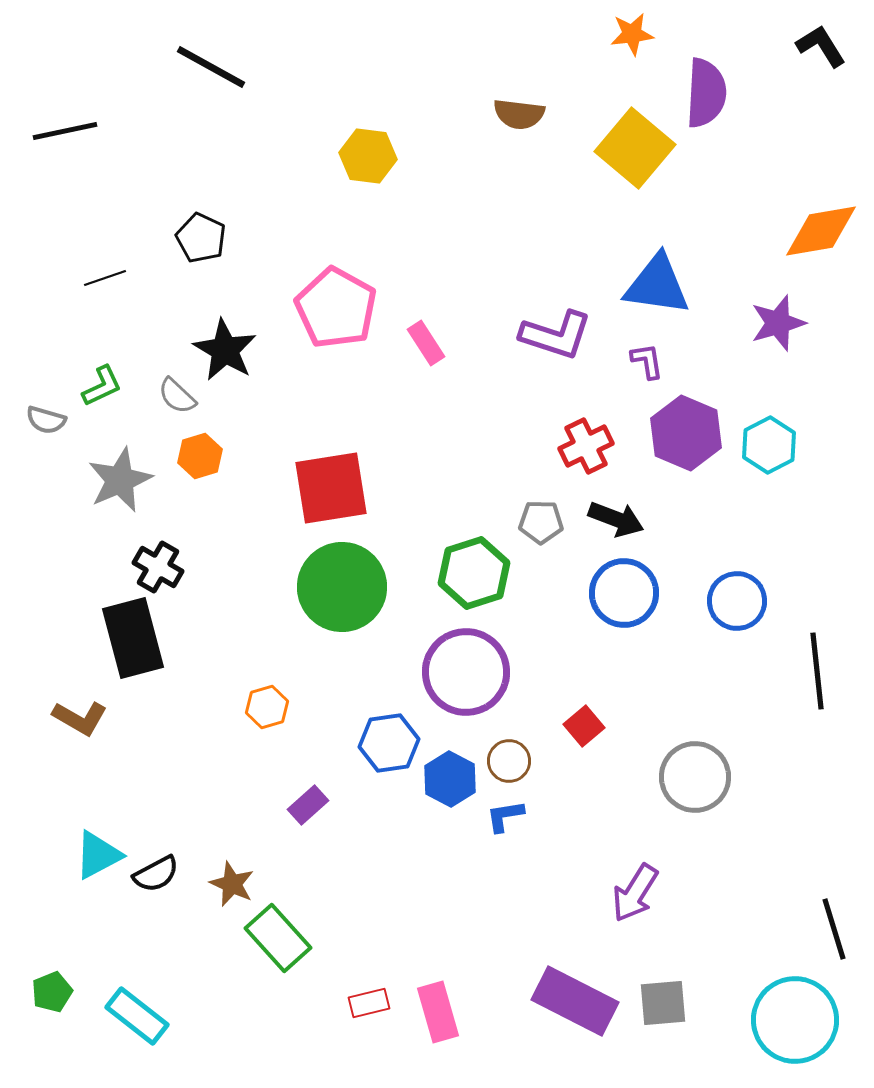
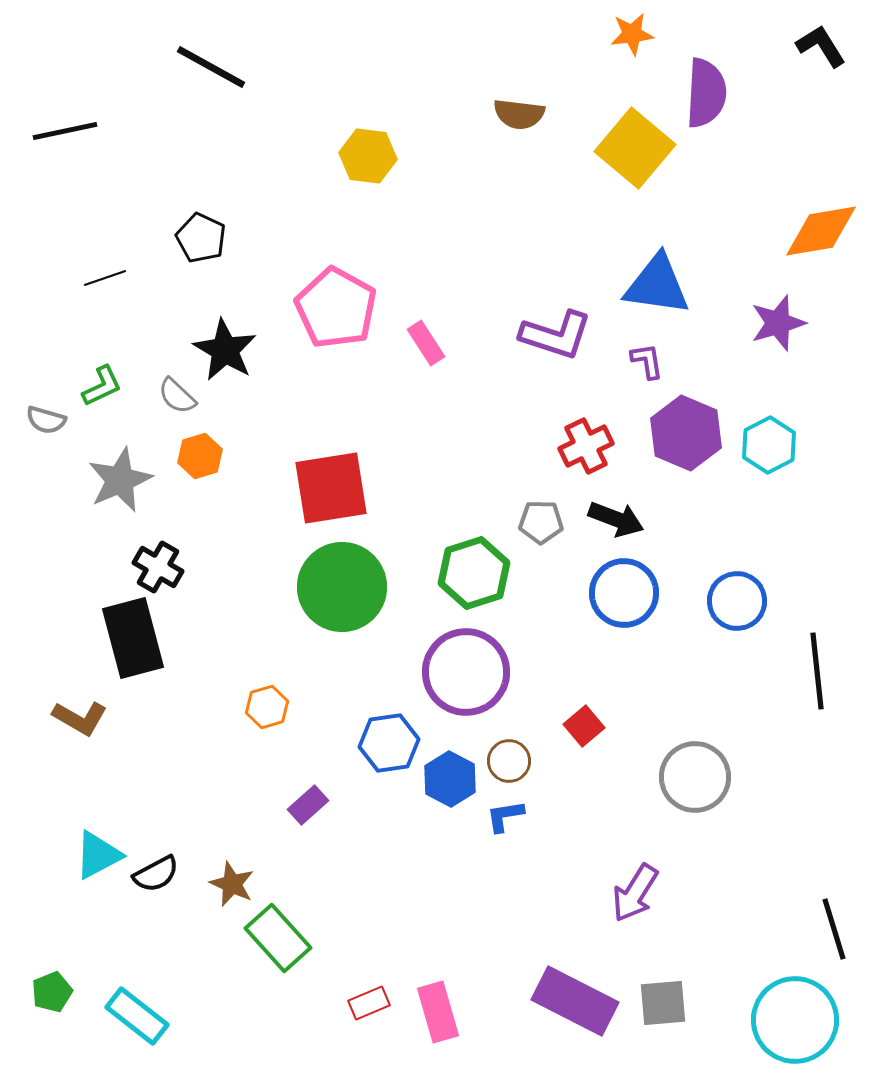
red rectangle at (369, 1003): rotated 9 degrees counterclockwise
